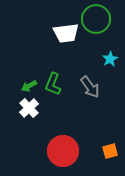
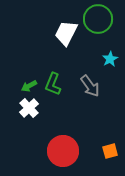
green circle: moved 2 px right
white trapezoid: rotated 124 degrees clockwise
gray arrow: moved 1 px up
